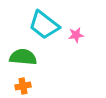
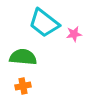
cyan trapezoid: moved 2 px up
pink star: moved 2 px left, 1 px up
